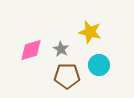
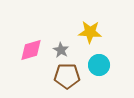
yellow star: rotated 10 degrees counterclockwise
gray star: moved 1 px down
